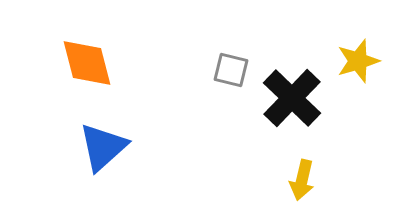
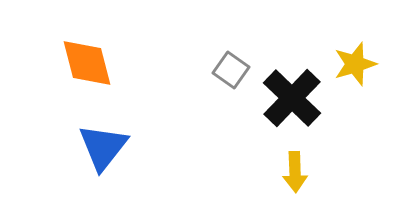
yellow star: moved 3 px left, 3 px down
gray square: rotated 21 degrees clockwise
blue triangle: rotated 10 degrees counterclockwise
yellow arrow: moved 7 px left, 8 px up; rotated 15 degrees counterclockwise
